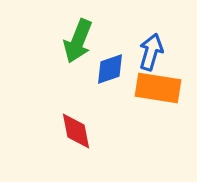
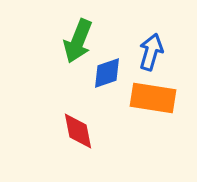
blue diamond: moved 3 px left, 4 px down
orange rectangle: moved 5 px left, 10 px down
red diamond: moved 2 px right
